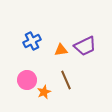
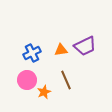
blue cross: moved 12 px down
